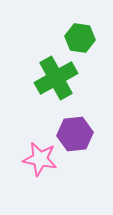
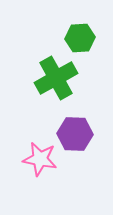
green hexagon: rotated 12 degrees counterclockwise
purple hexagon: rotated 8 degrees clockwise
